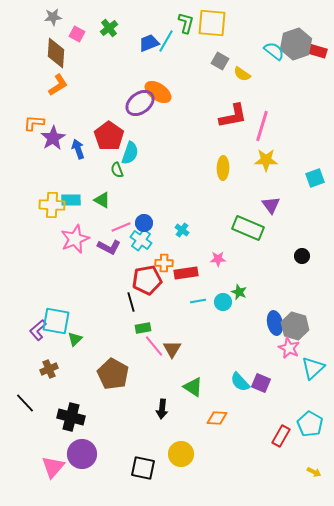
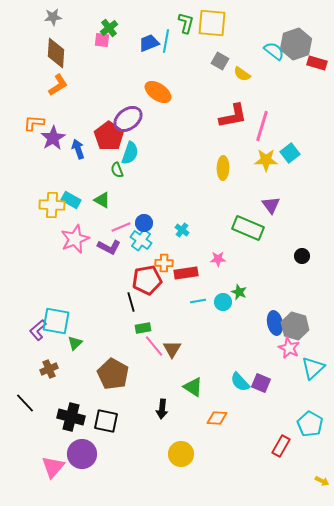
pink square at (77, 34): moved 25 px right, 6 px down; rotated 21 degrees counterclockwise
cyan line at (166, 41): rotated 20 degrees counterclockwise
red rectangle at (317, 51): moved 12 px down
purple ellipse at (140, 103): moved 12 px left, 16 px down
cyan square at (315, 178): moved 25 px left, 25 px up; rotated 18 degrees counterclockwise
cyan rectangle at (71, 200): rotated 30 degrees clockwise
green triangle at (75, 339): moved 4 px down
red rectangle at (281, 436): moved 10 px down
black square at (143, 468): moved 37 px left, 47 px up
yellow arrow at (314, 472): moved 8 px right, 9 px down
